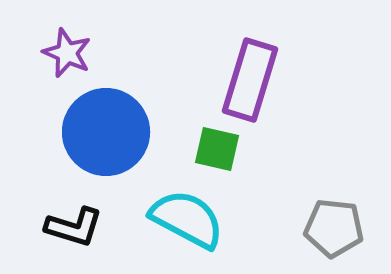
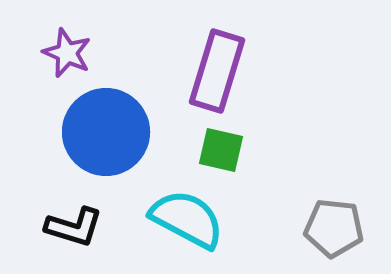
purple rectangle: moved 33 px left, 9 px up
green square: moved 4 px right, 1 px down
